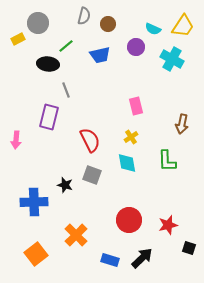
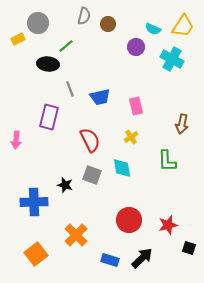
blue trapezoid: moved 42 px down
gray line: moved 4 px right, 1 px up
cyan diamond: moved 5 px left, 5 px down
